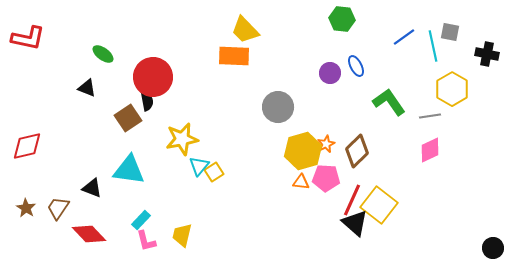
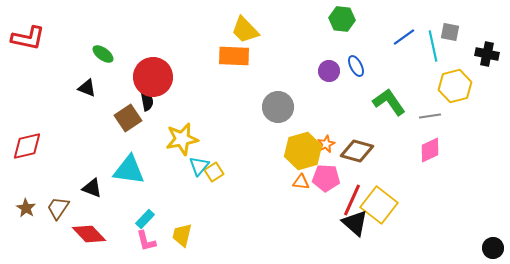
purple circle at (330, 73): moved 1 px left, 2 px up
yellow hexagon at (452, 89): moved 3 px right, 3 px up; rotated 16 degrees clockwise
brown diamond at (357, 151): rotated 60 degrees clockwise
cyan rectangle at (141, 220): moved 4 px right, 1 px up
